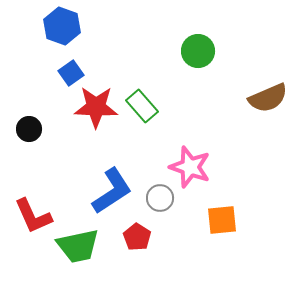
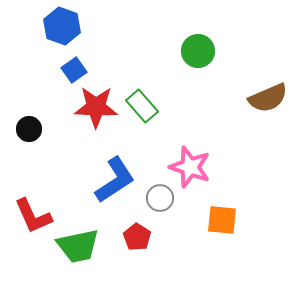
blue square: moved 3 px right, 3 px up
blue L-shape: moved 3 px right, 11 px up
orange square: rotated 12 degrees clockwise
